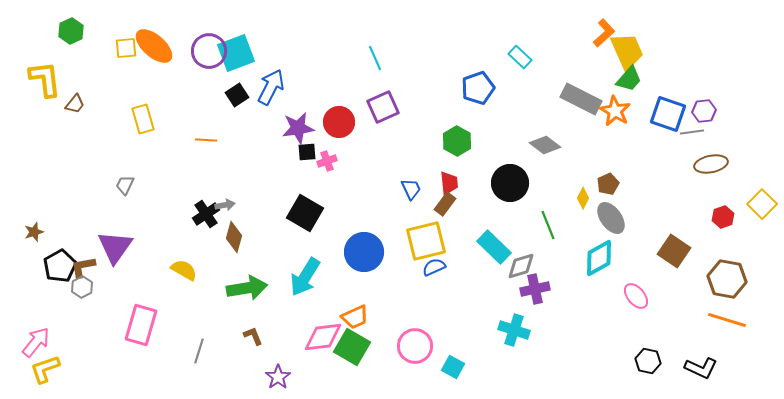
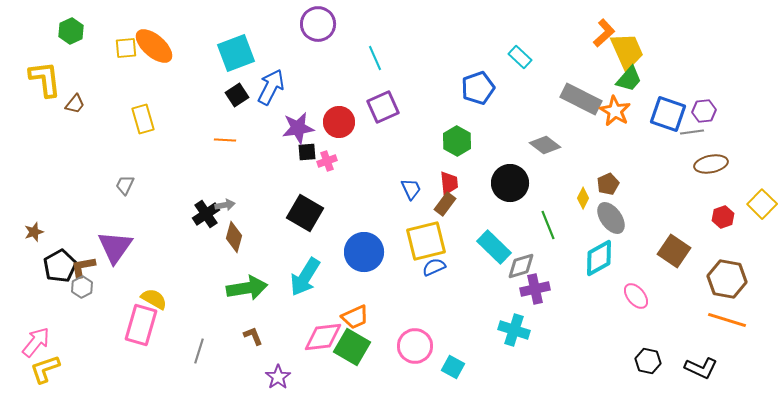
purple circle at (209, 51): moved 109 px right, 27 px up
orange line at (206, 140): moved 19 px right
yellow semicircle at (184, 270): moved 30 px left, 29 px down
